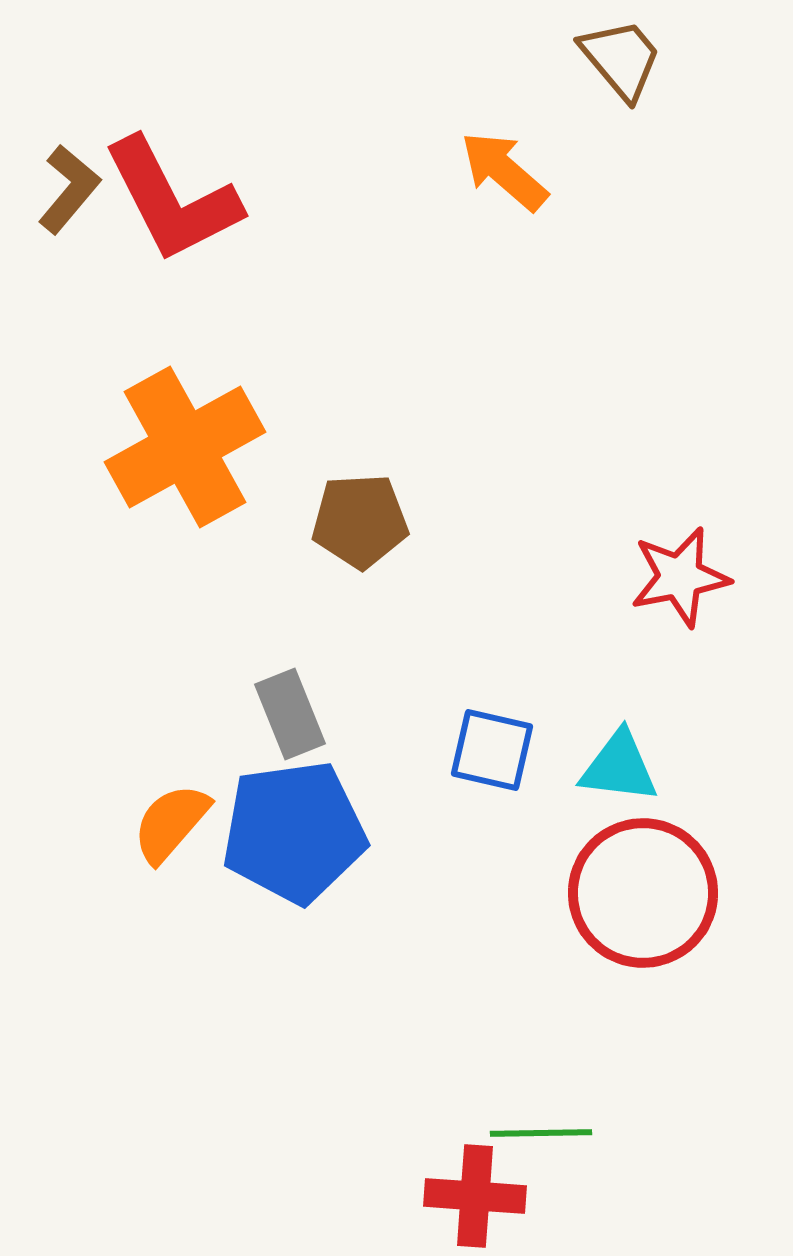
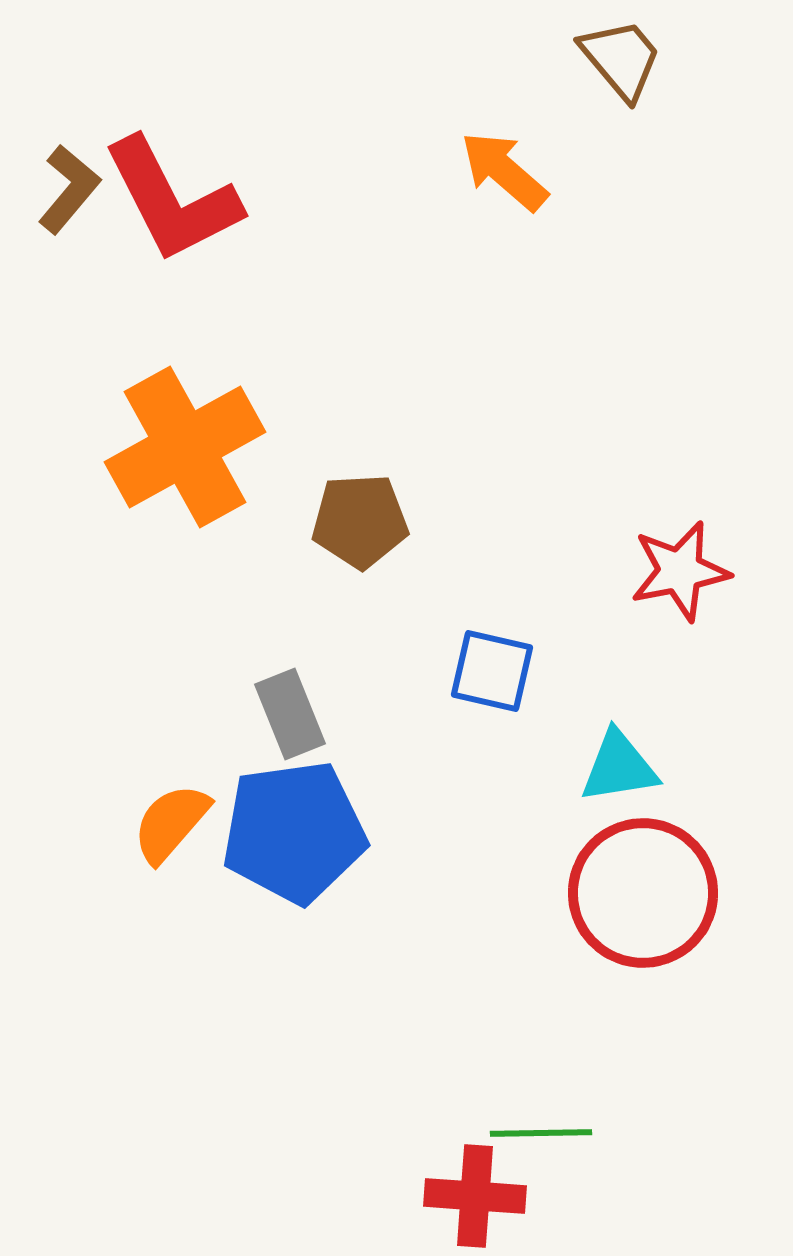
red star: moved 6 px up
blue square: moved 79 px up
cyan triangle: rotated 16 degrees counterclockwise
